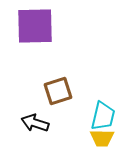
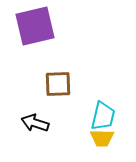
purple square: rotated 12 degrees counterclockwise
brown square: moved 7 px up; rotated 16 degrees clockwise
